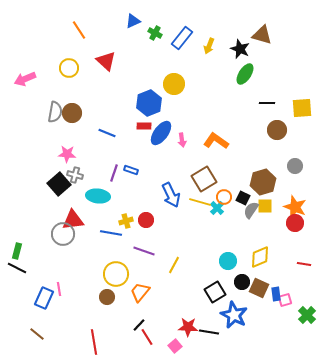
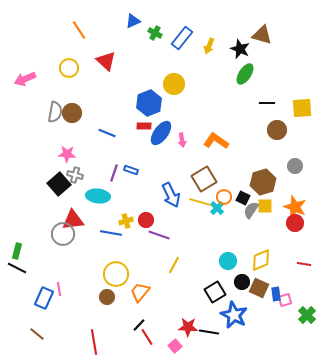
purple line at (144, 251): moved 15 px right, 16 px up
yellow diamond at (260, 257): moved 1 px right, 3 px down
